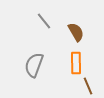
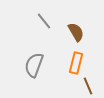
orange rectangle: rotated 15 degrees clockwise
